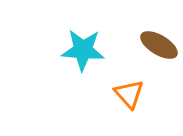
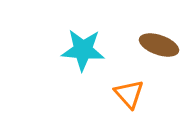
brown ellipse: rotated 12 degrees counterclockwise
